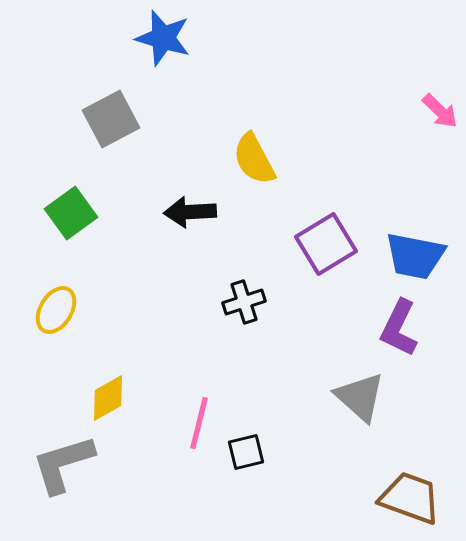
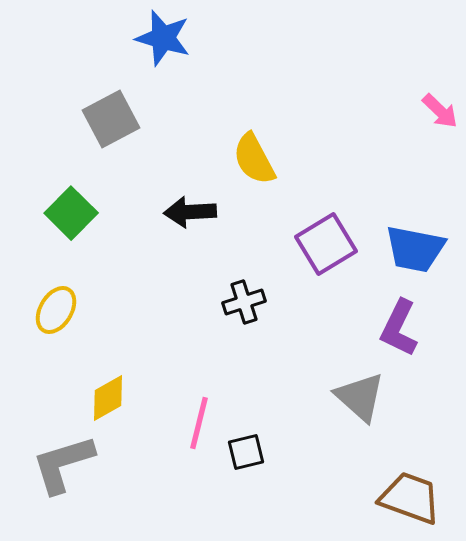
green square: rotated 9 degrees counterclockwise
blue trapezoid: moved 7 px up
